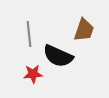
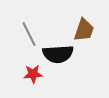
gray line: rotated 20 degrees counterclockwise
black semicircle: moved 2 px up; rotated 28 degrees counterclockwise
